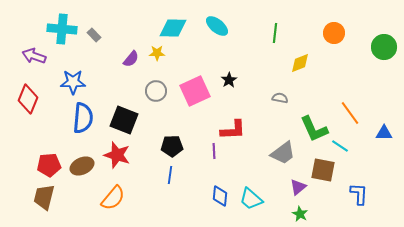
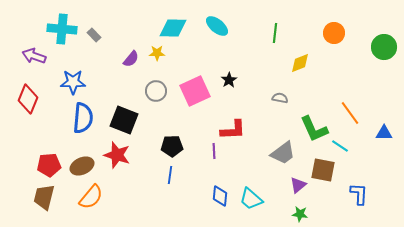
purple triangle: moved 2 px up
orange semicircle: moved 22 px left, 1 px up
green star: rotated 21 degrees counterclockwise
